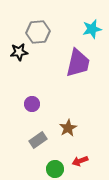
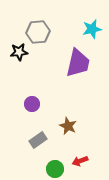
brown star: moved 2 px up; rotated 18 degrees counterclockwise
